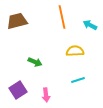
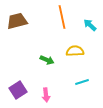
cyan arrow: rotated 16 degrees clockwise
green arrow: moved 12 px right, 2 px up
cyan line: moved 4 px right, 2 px down
